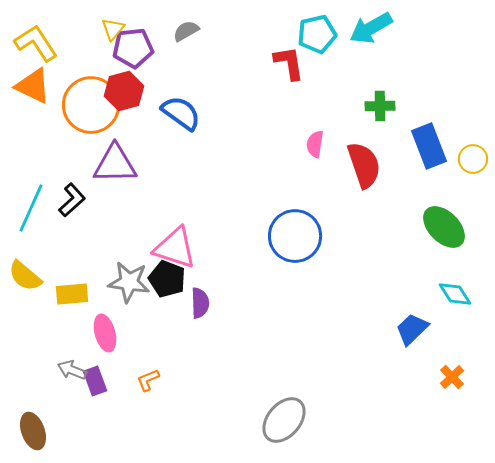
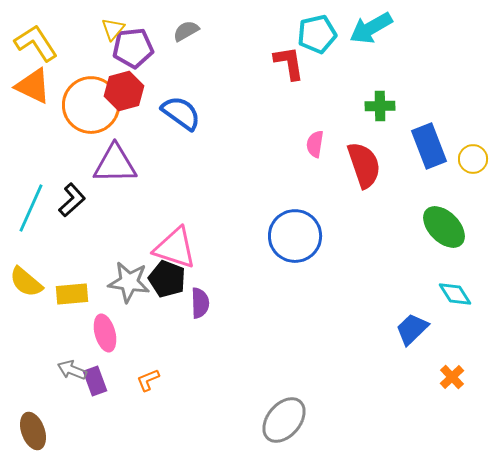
yellow semicircle: moved 1 px right, 6 px down
